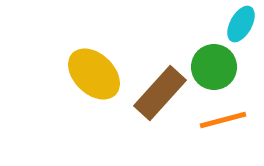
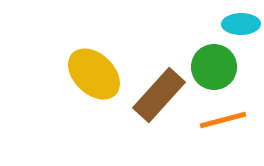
cyan ellipse: rotated 60 degrees clockwise
brown rectangle: moved 1 px left, 2 px down
